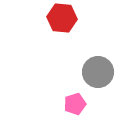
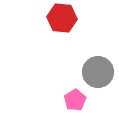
pink pentagon: moved 4 px up; rotated 15 degrees counterclockwise
